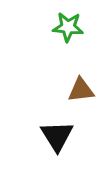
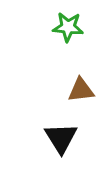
black triangle: moved 4 px right, 2 px down
